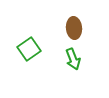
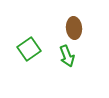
green arrow: moved 6 px left, 3 px up
